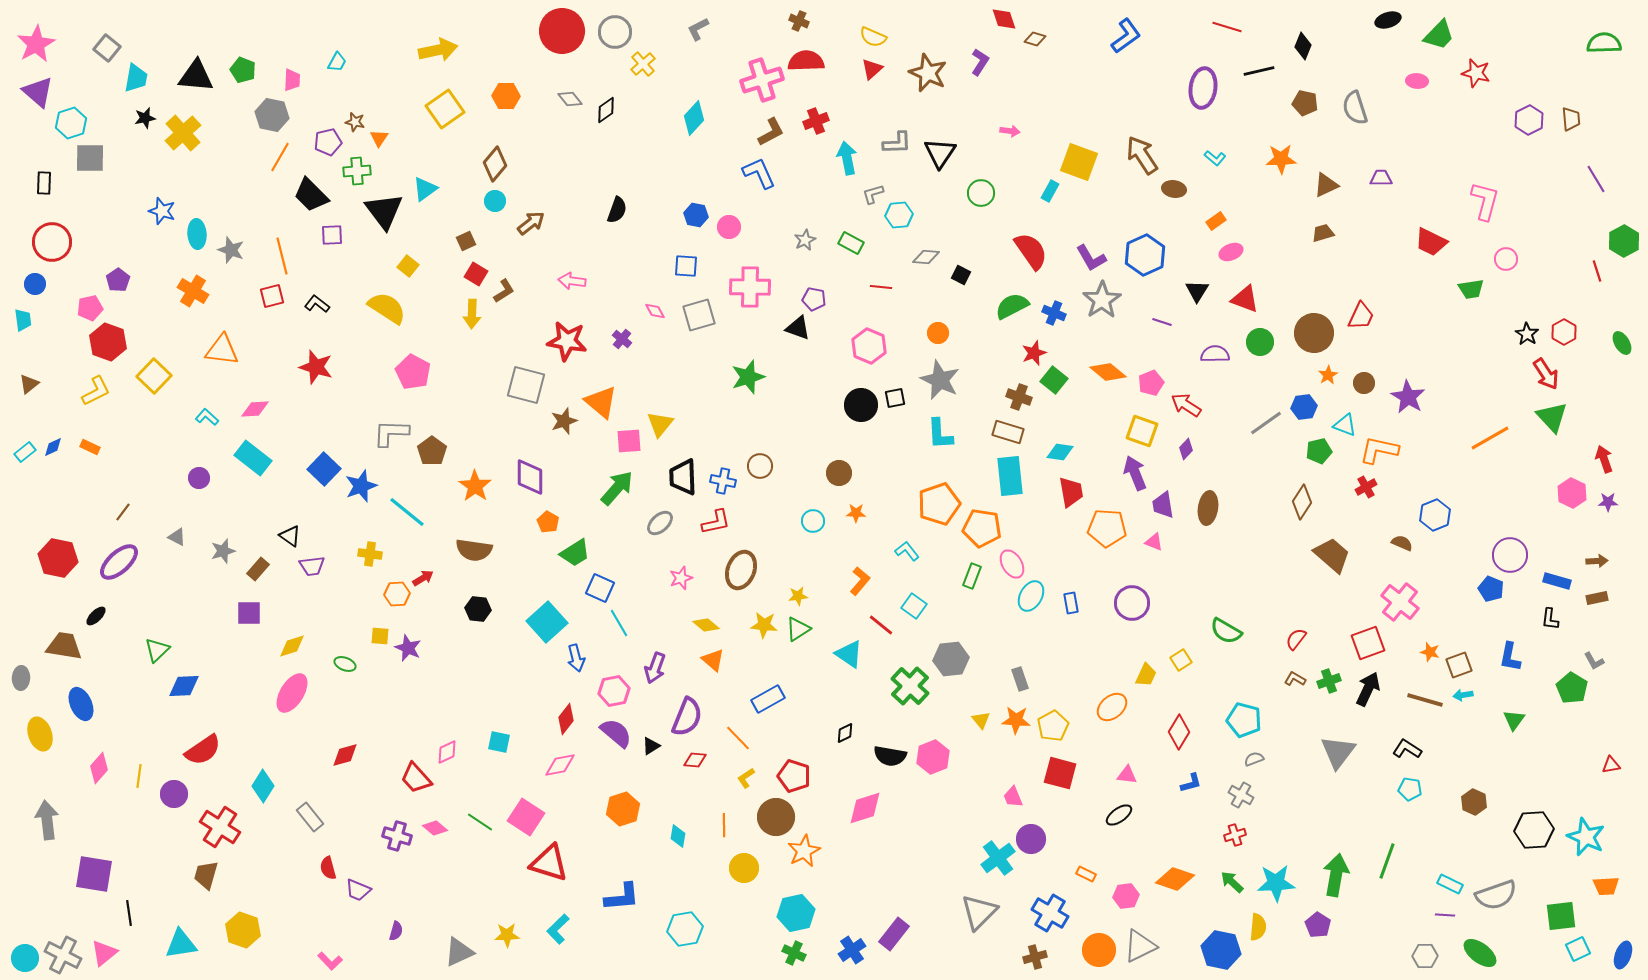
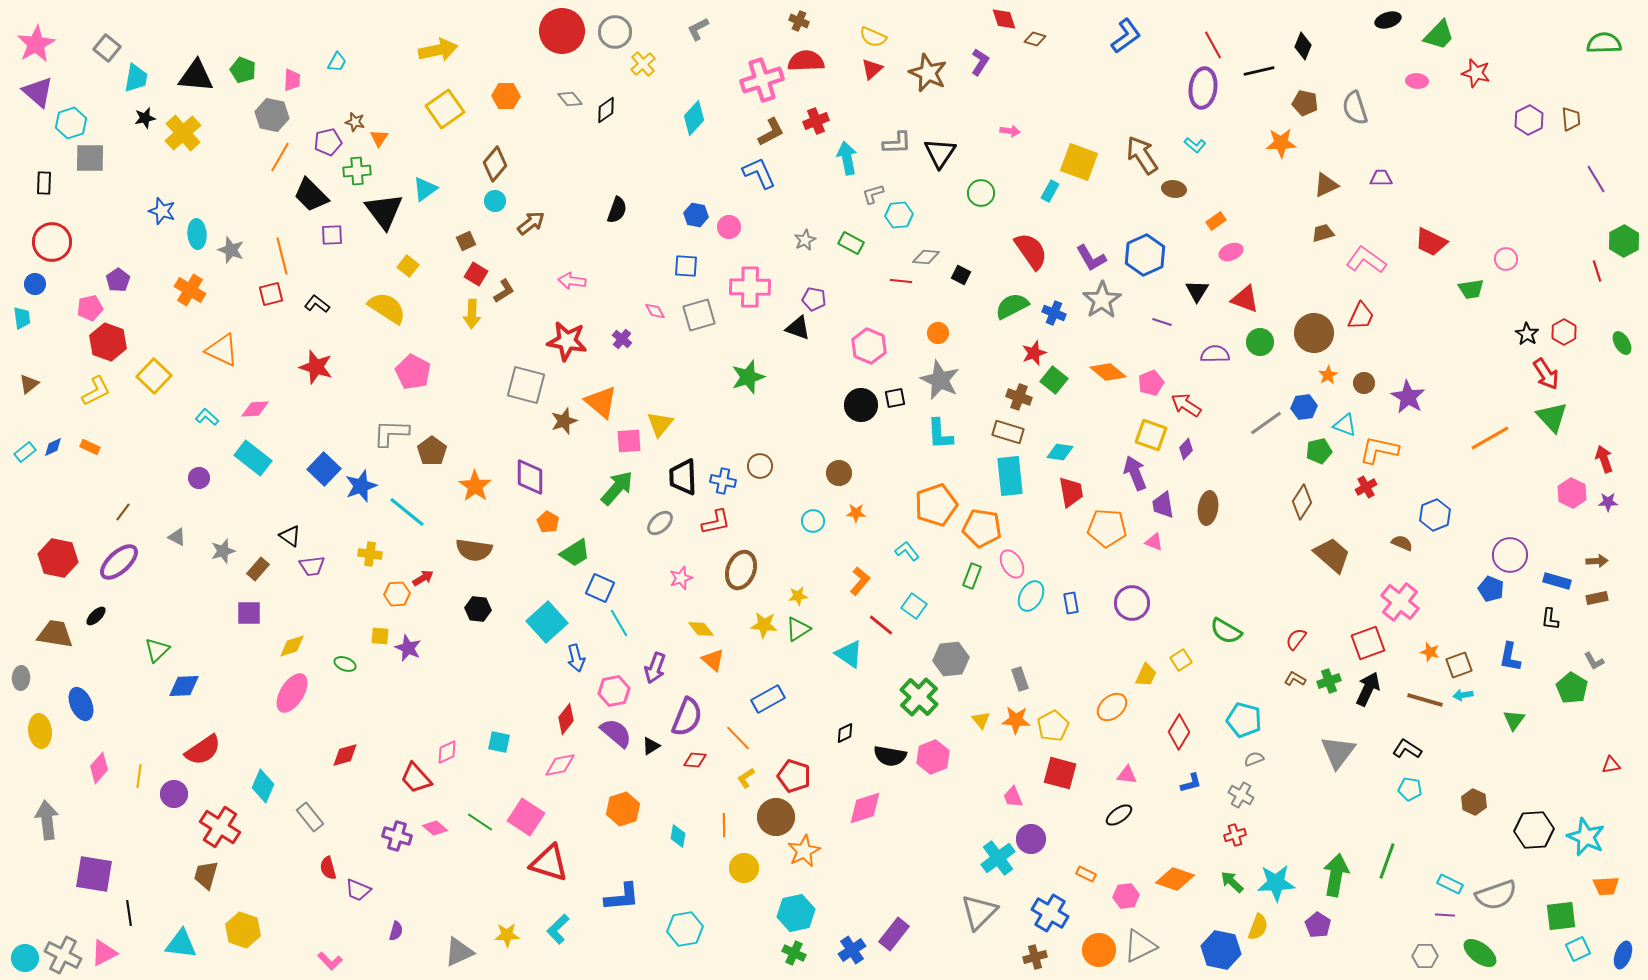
red line at (1227, 27): moved 14 px left, 18 px down; rotated 44 degrees clockwise
cyan L-shape at (1215, 158): moved 20 px left, 13 px up
orange star at (1281, 159): moved 16 px up
pink L-shape at (1485, 201): moved 119 px left, 59 px down; rotated 69 degrees counterclockwise
red line at (881, 287): moved 20 px right, 6 px up
orange cross at (193, 291): moved 3 px left, 1 px up
red square at (272, 296): moved 1 px left, 2 px up
cyan trapezoid at (23, 320): moved 1 px left, 2 px up
orange triangle at (222, 350): rotated 18 degrees clockwise
yellow square at (1142, 431): moved 9 px right, 4 px down
orange pentagon at (939, 504): moved 3 px left, 1 px down
yellow diamond at (706, 625): moved 5 px left, 4 px down; rotated 12 degrees clockwise
brown trapezoid at (64, 646): moved 9 px left, 12 px up
green cross at (910, 686): moved 9 px right, 11 px down
yellow ellipse at (40, 734): moved 3 px up; rotated 12 degrees clockwise
cyan diamond at (263, 786): rotated 8 degrees counterclockwise
yellow semicircle at (1258, 927): rotated 16 degrees clockwise
cyan triangle at (181, 944): rotated 16 degrees clockwise
pink triangle at (104, 953): rotated 12 degrees clockwise
